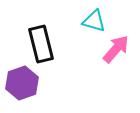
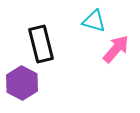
purple hexagon: rotated 12 degrees counterclockwise
